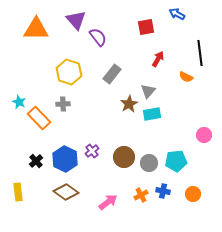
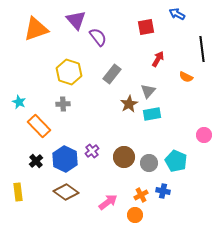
orange triangle: rotated 20 degrees counterclockwise
black line: moved 2 px right, 4 px up
orange rectangle: moved 8 px down
cyan pentagon: rotated 30 degrees clockwise
orange circle: moved 58 px left, 21 px down
